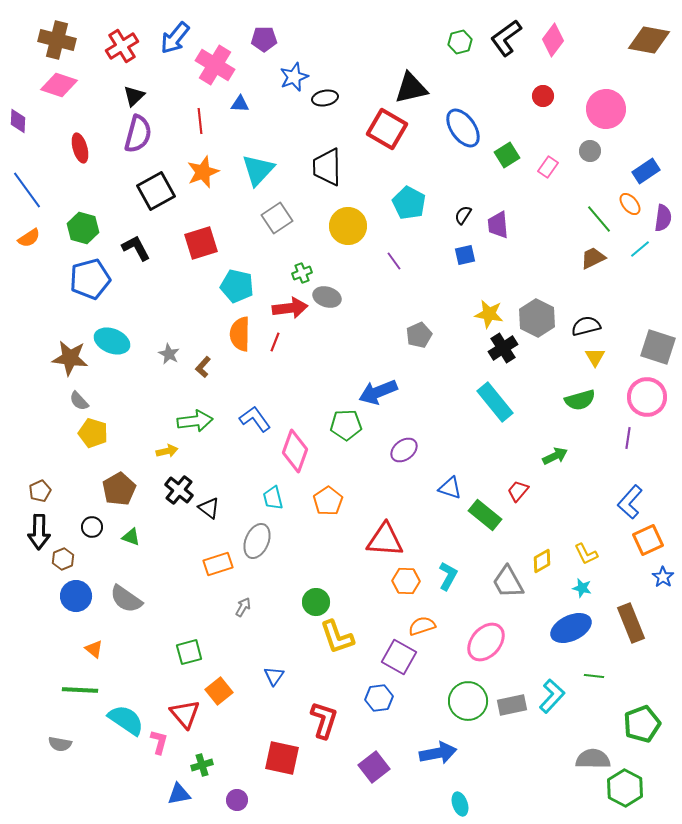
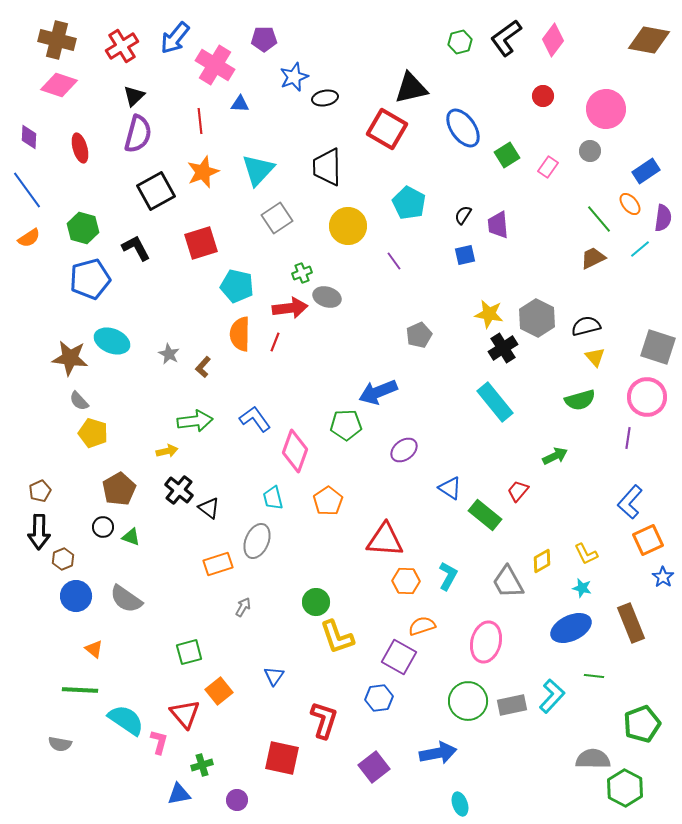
purple diamond at (18, 121): moved 11 px right, 16 px down
yellow triangle at (595, 357): rotated 10 degrees counterclockwise
blue triangle at (450, 488): rotated 15 degrees clockwise
black circle at (92, 527): moved 11 px right
pink ellipse at (486, 642): rotated 27 degrees counterclockwise
